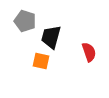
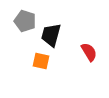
black trapezoid: moved 2 px up
red semicircle: rotated 12 degrees counterclockwise
